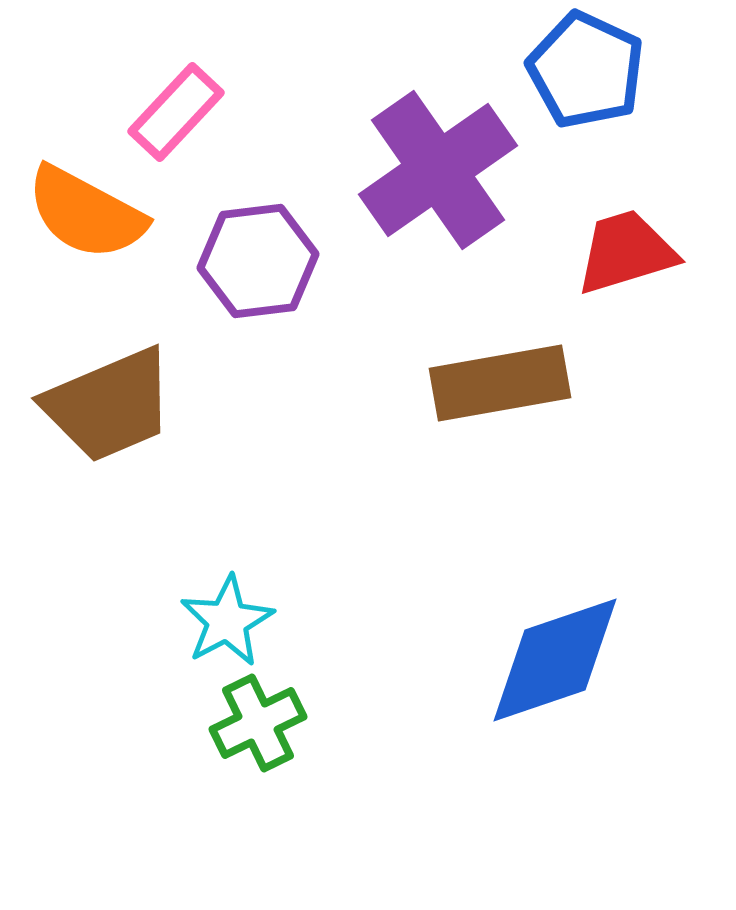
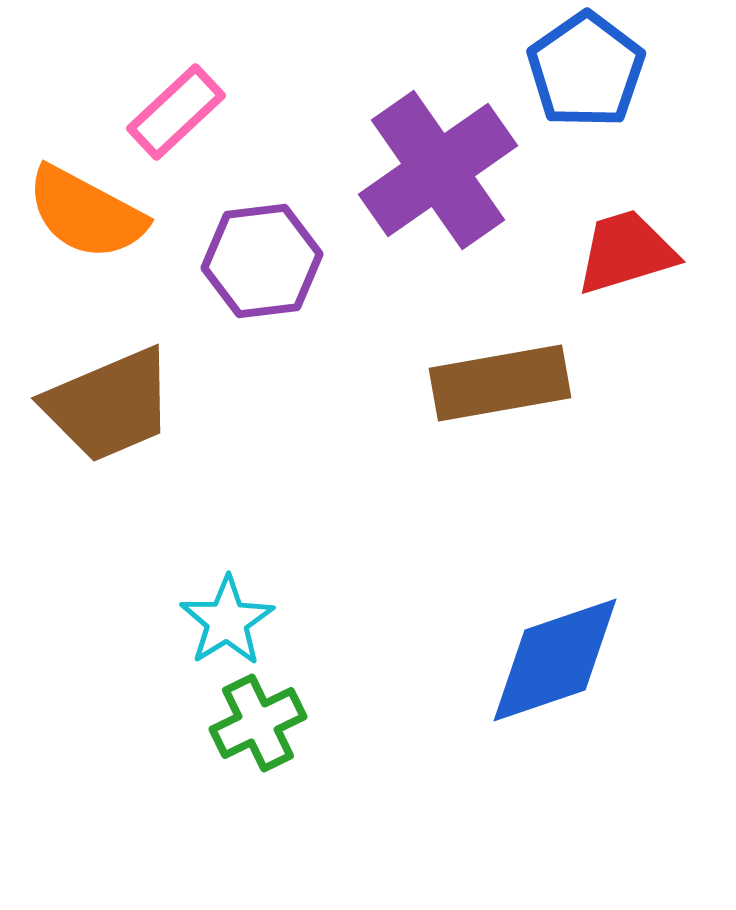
blue pentagon: rotated 12 degrees clockwise
pink rectangle: rotated 4 degrees clockwise
purple hexagon: moved 4 px right
cyan star: rotated 4 degrees counterclockwise
